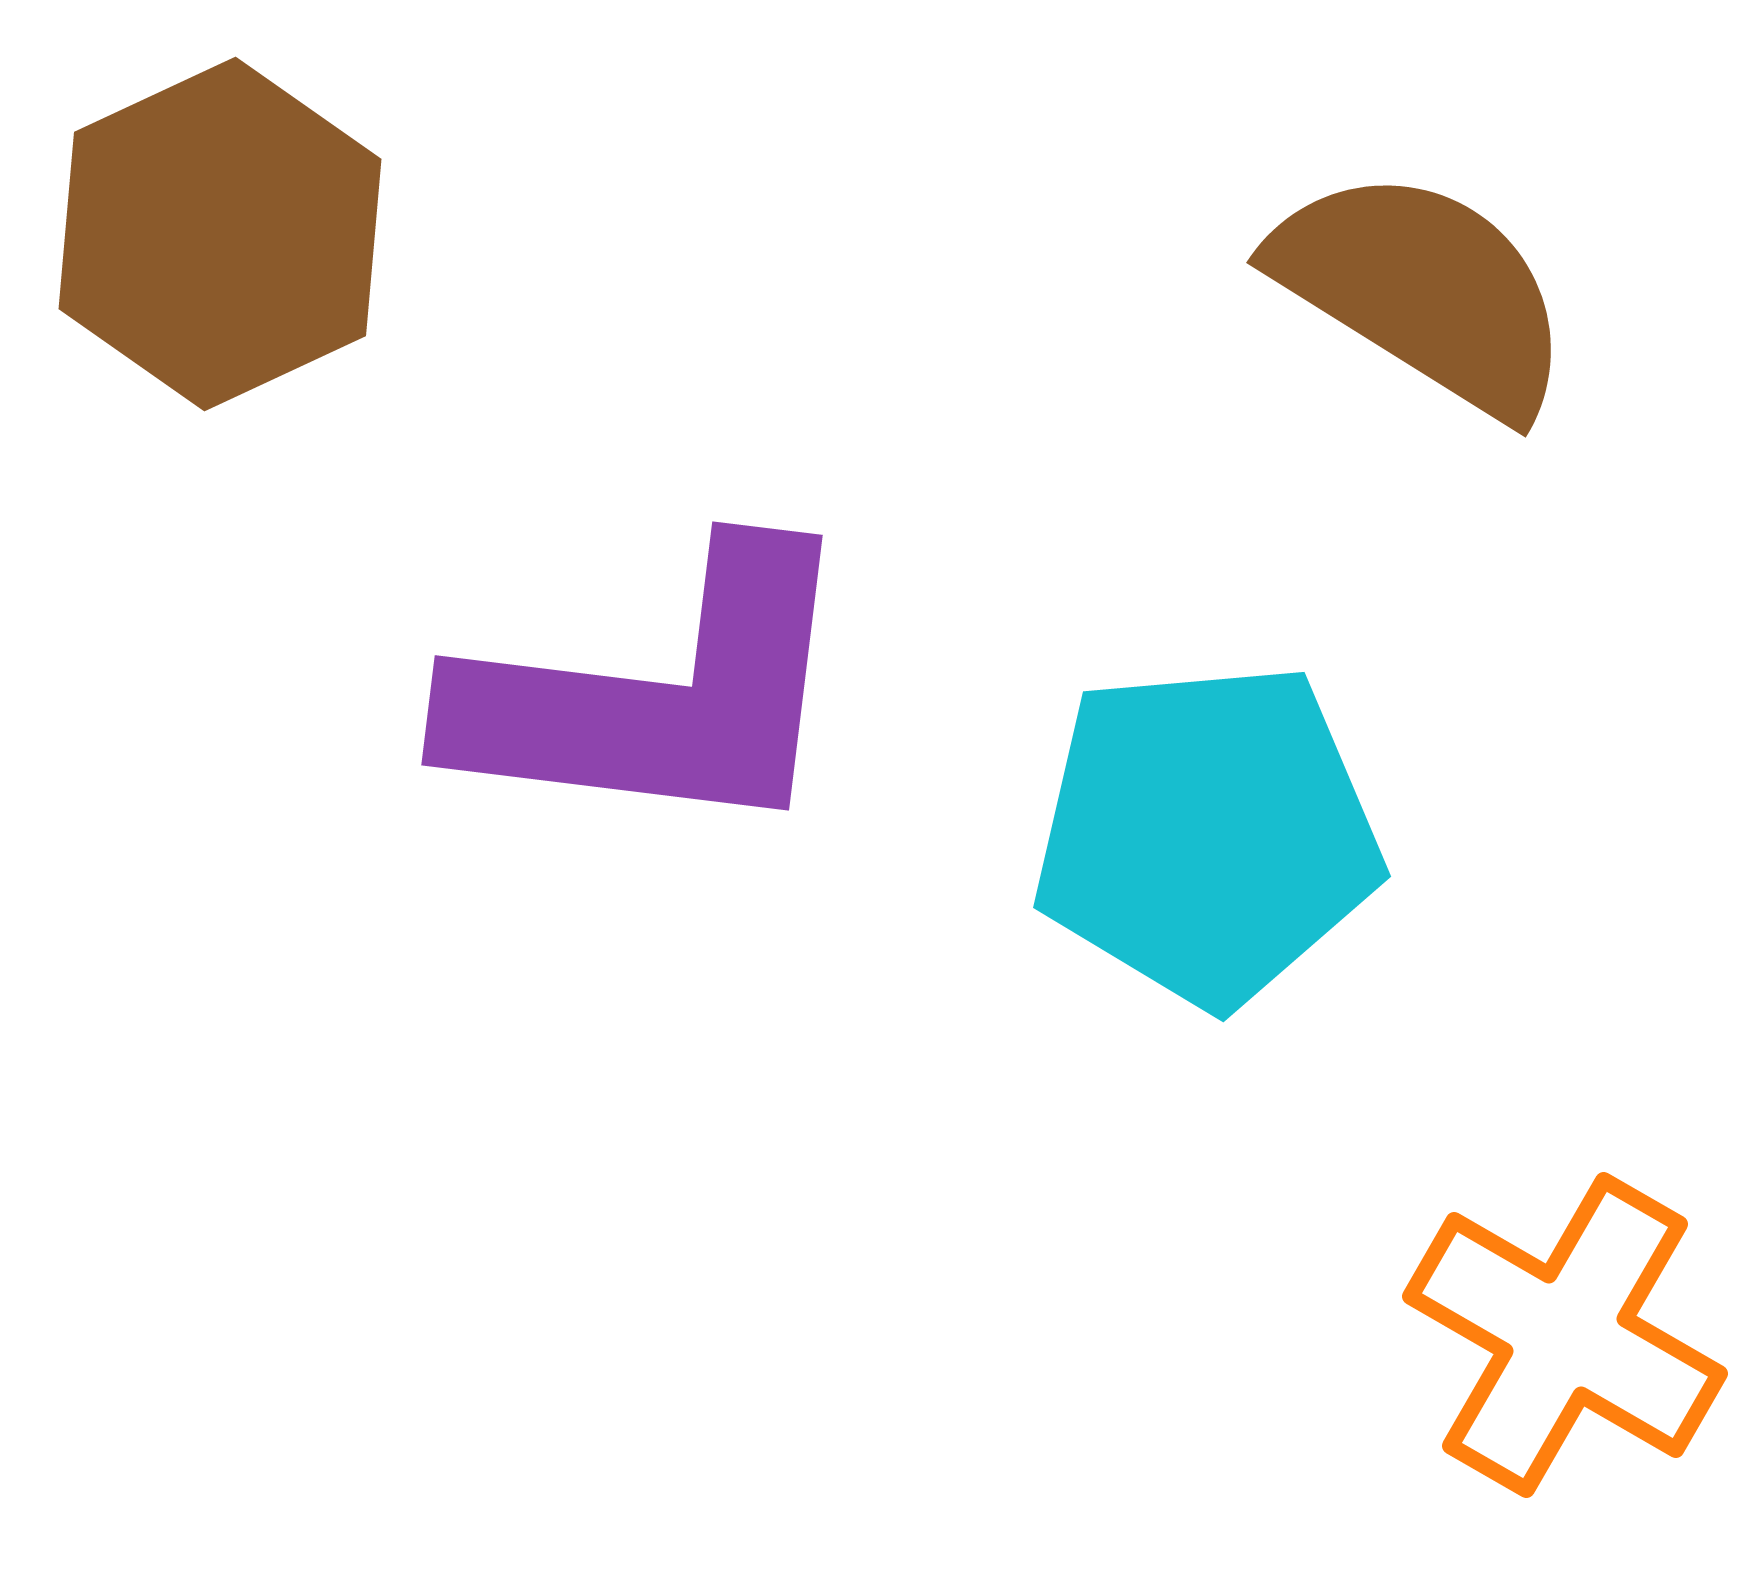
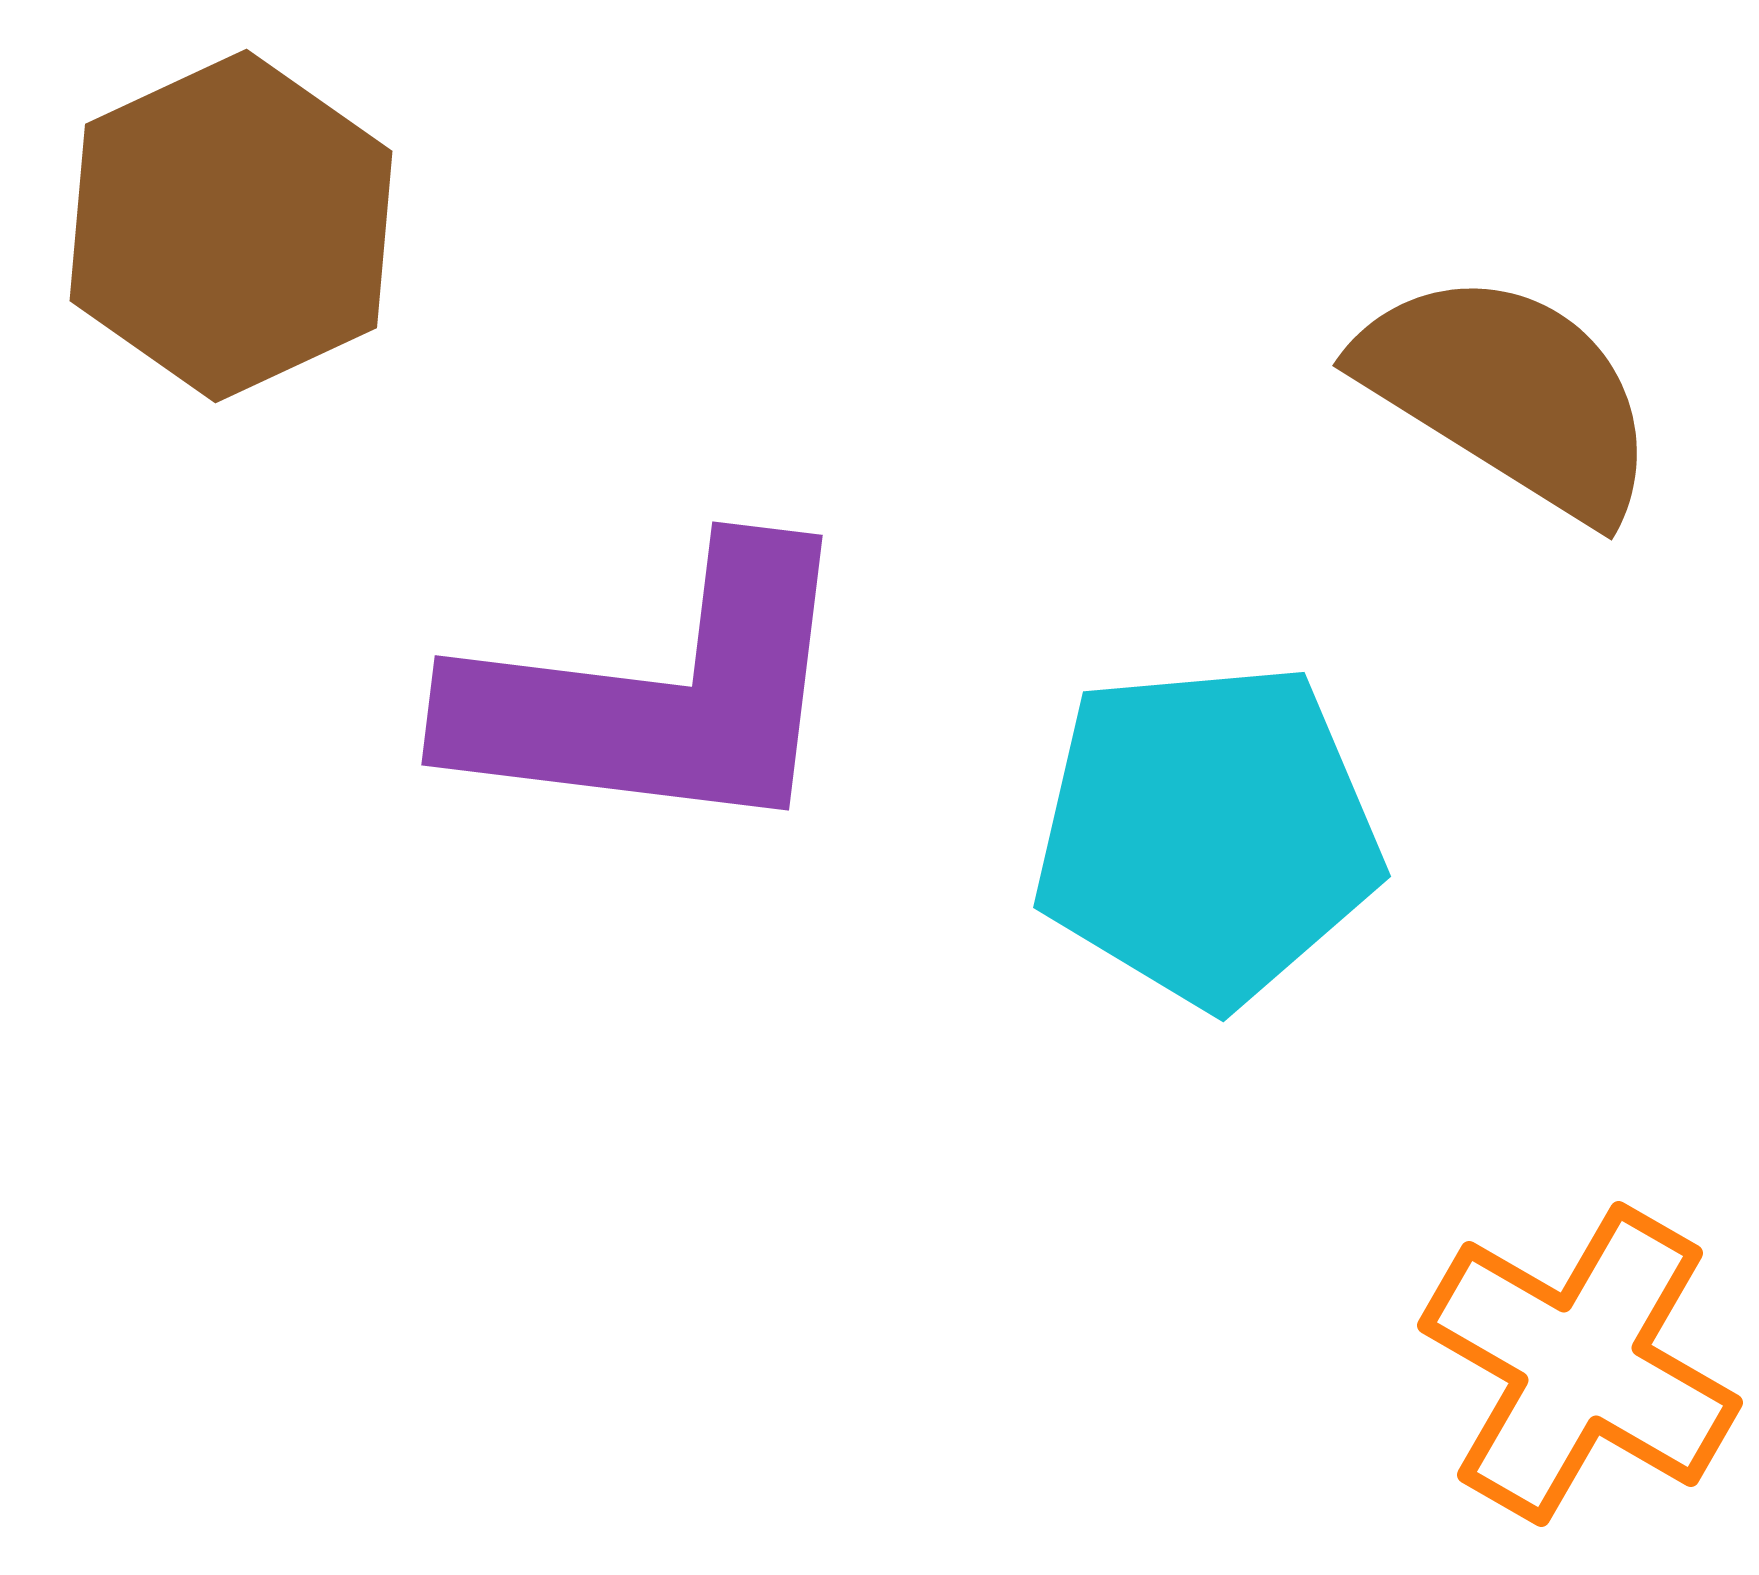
brown hexagon: moved 11 px right, 8 px up
brown semicircle: moved 86 px right, 103 px down
orange cross: moved 15 px right, 29 px down
